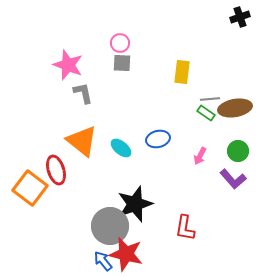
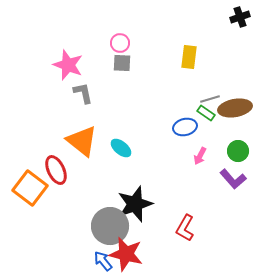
yellow rectangle: moved 7 px right, 15 px up
gray line: rotated 12 degrees counterclockwise
blue ellipse: moved 27 px right, 12 px up
red ellipse: rotated 8 degrees counterclockwise
red L-shape: rotated 20 degrees clockwise
